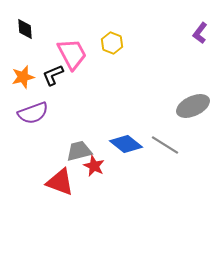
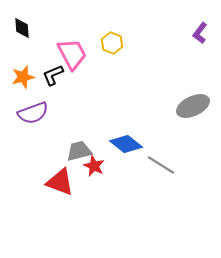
black diamond: moved 3 px left, 1 px up
gray line: moved 4 px left, 20 px down
